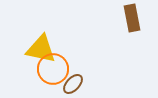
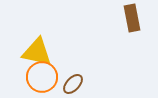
yellow triangle: moved 4 px left, 3 px down
orange circle: moved 11 px left, 8 px down
